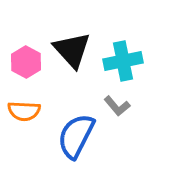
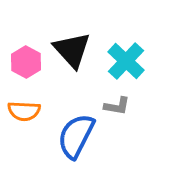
cyan cross: moved 3 px right; rotated 36 degrees counterclockwise
gray L-shape: rotated 40 degrees counterclockwise
